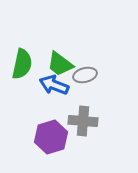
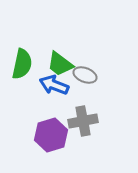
gray ellipse: rotated 35 degrees clockwise
gray cross: rotated 16 degrees counterclockwise
purple hexagon: moved 2 px up
